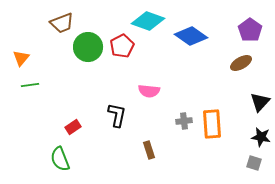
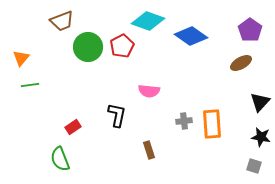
brown trapezoid: moved 2 px up
gray square: moved 3 px down
